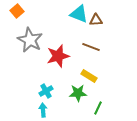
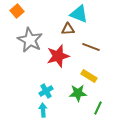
brown triangle: moved 28 px left, 9 px down
